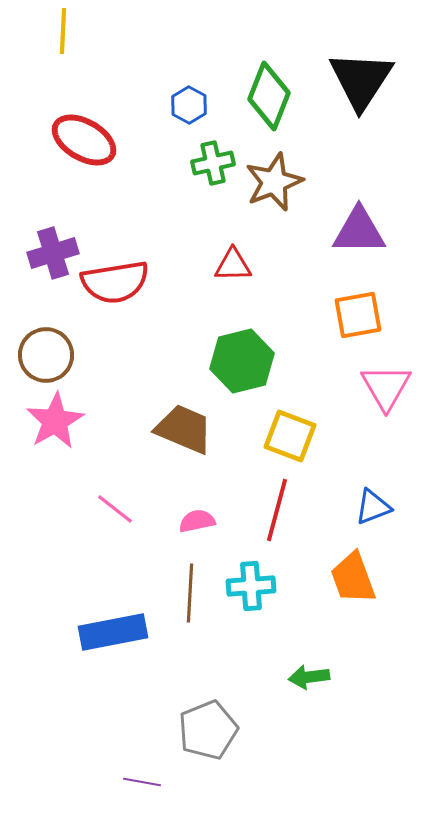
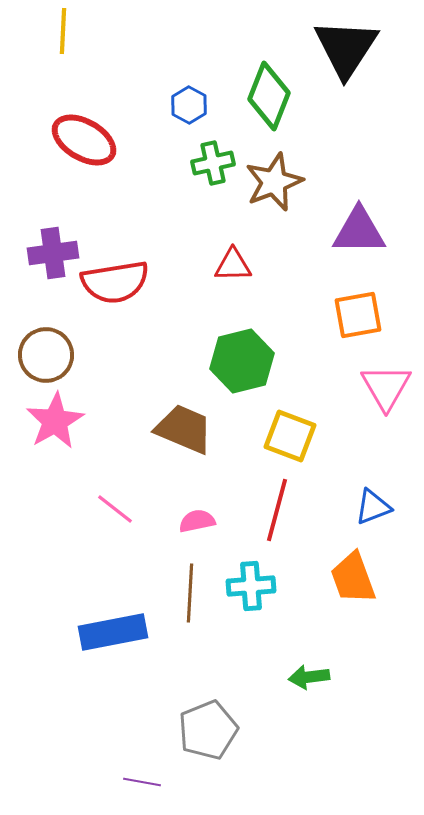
black triangle: moved 15 px left, 32 px up
purple cross: rotated 9 degrees clockwise
